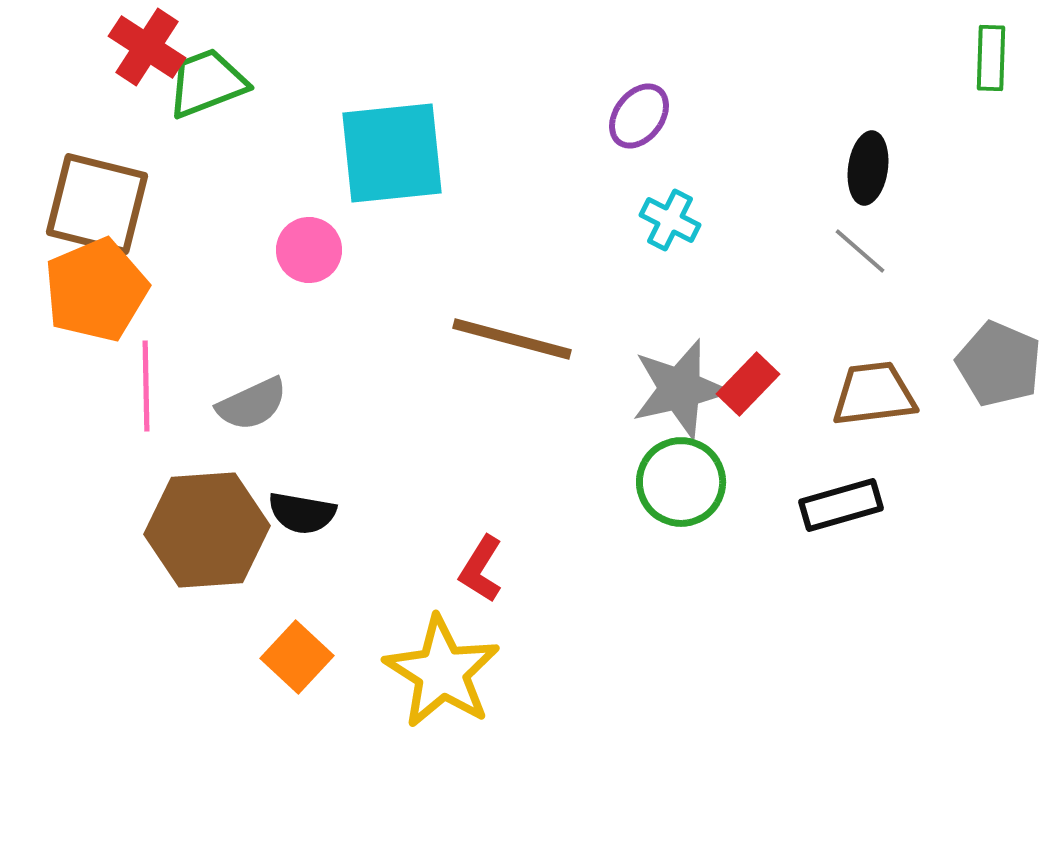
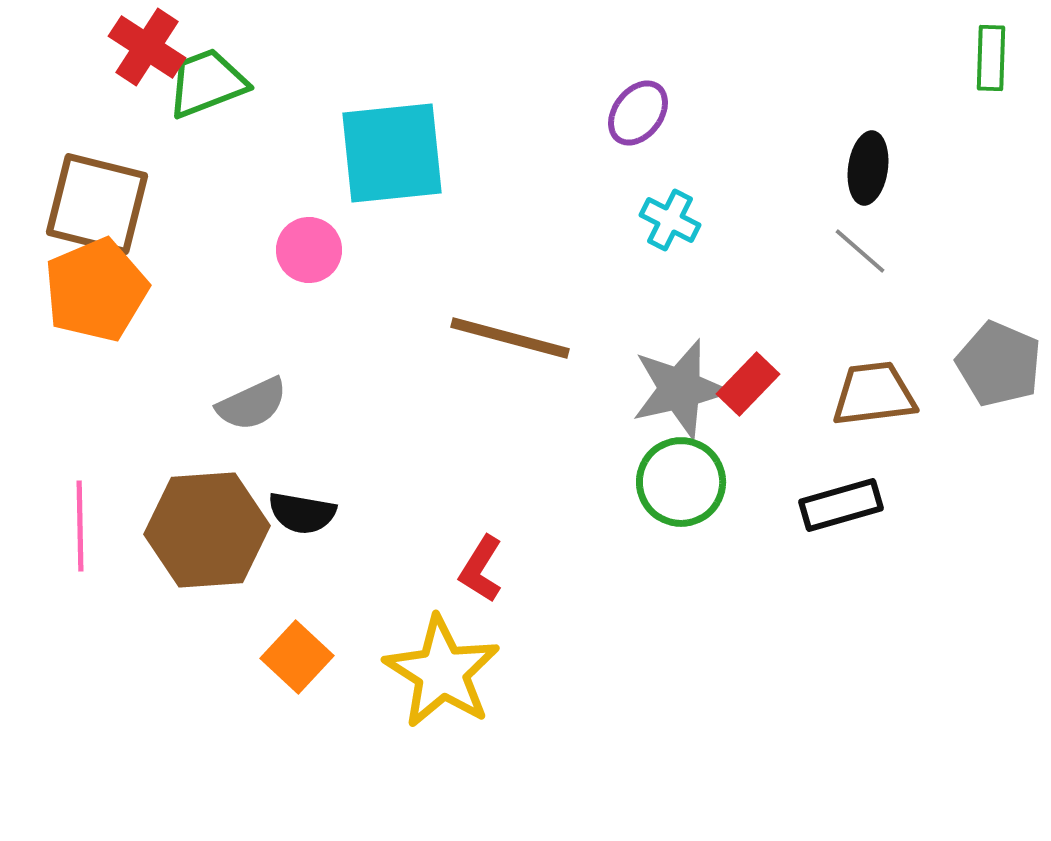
purple ellipse: moved 1 px left, 3 px up
brown line: moved 2 px left, 1 px up
pink line: moved 66 px left, 140 px down
